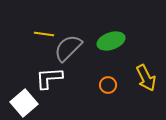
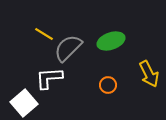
yellow line: rotated 24 degrees clockwise
yellow arrow: moved 3 px right, 4 px up
